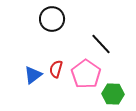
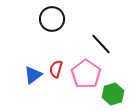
green hexagon: rotated 20 degrees counterclockwise
